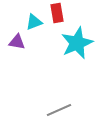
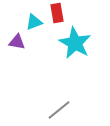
cyan star: moved 2 px left; rotated 20 degrees counterclockwise
gray line: rotated 15 degrees counterclockwise
